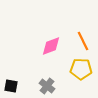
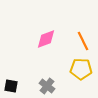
pink diamond: moved 5 px left, 7 px up
